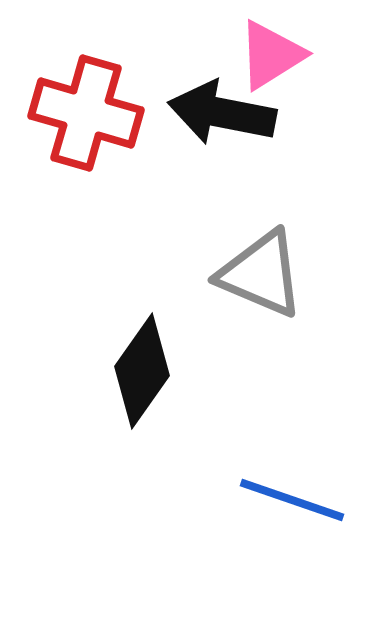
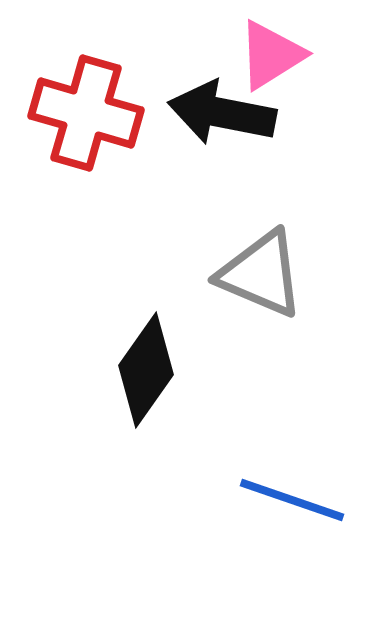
black diamond: moved 4 px right, 1 px up
